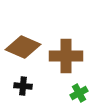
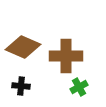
black cross: moved 2 px left
green cross: moved 6 px up
